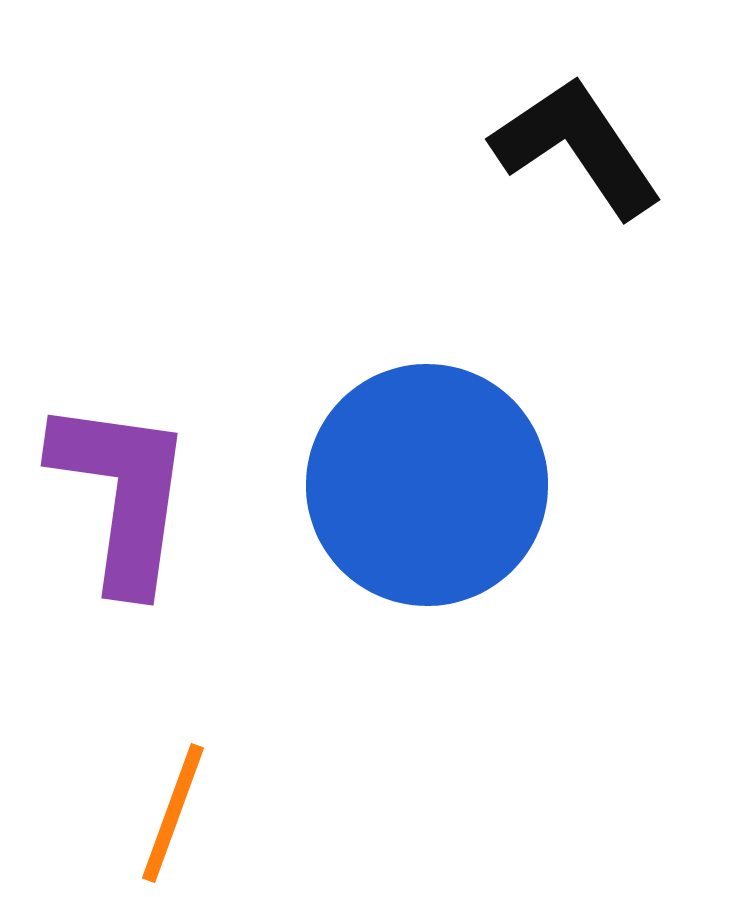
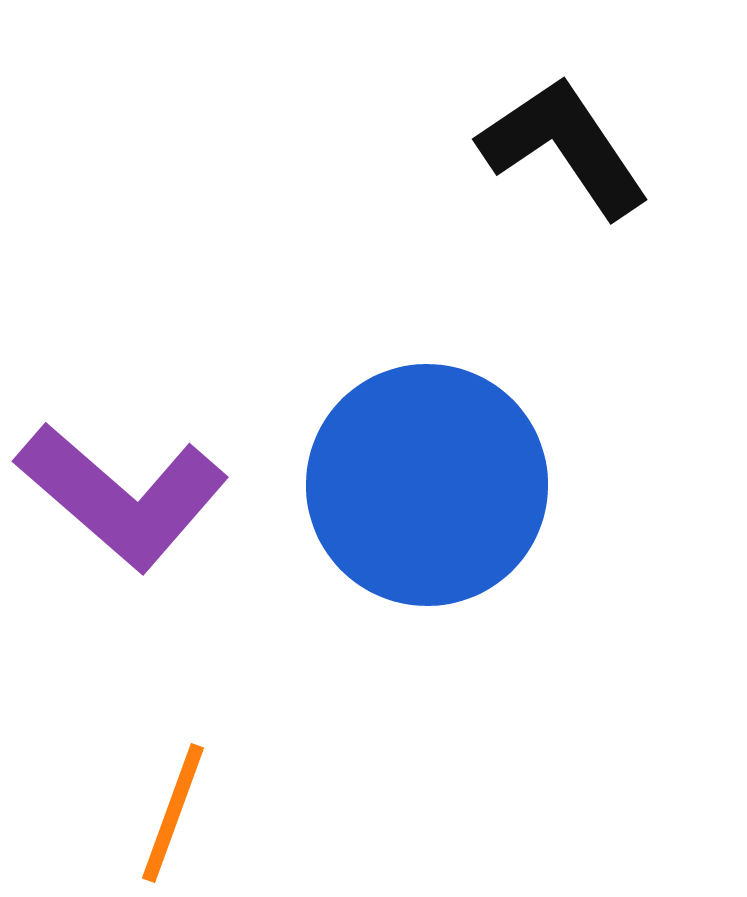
black L-shape: moved 13 px left
purple L-shape: moved 2 px down; rotated 123 degrees clockwise
